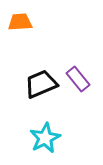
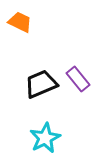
orange trapezoid: rotated 30 degrees clockwise
